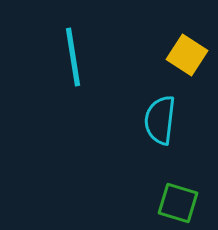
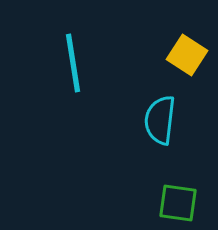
cyan line: moved 6 px down
green square: rotated 9 degrees counterclockwise
